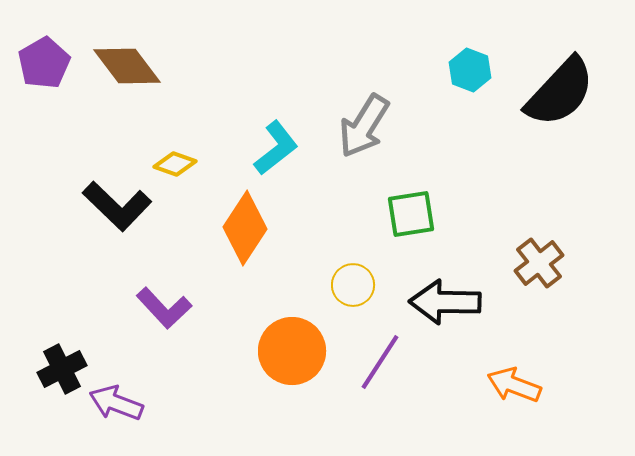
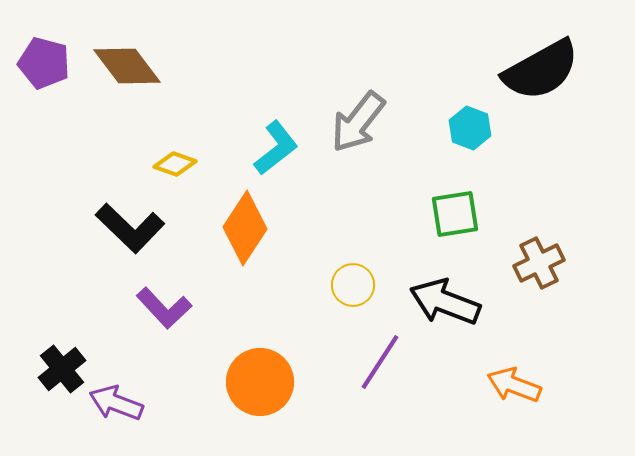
purple pentagon: rotated 27 degrees counterclockwise
cyan hexagon: moved 58 px down
black semicircle: moved 19 px left, 22 px up; rotated 18 degrees clockwise
gray arrow: moved 6 px left, 4 px up; rotated 6 degrees clockwise
black L-shape: moved 13 px right, 22 px down
green square: moved 44 px right
brown cross: rotated 12 degrees clockwise
black arrow: rotated 20 degrees clockwise
orange circle: moved 32 px left, 31 px down
black cross: rotated 12 degrees counterclockwise
